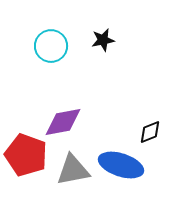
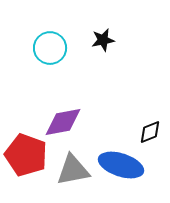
cyan circle: moved 1 px left, 2 px down
